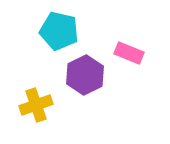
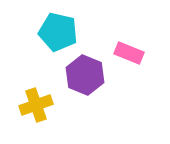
cyan pentagon: moved 1 px left, 1 px down
purple hexagon: rotated 12 degrees counterclockwise
